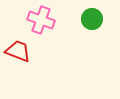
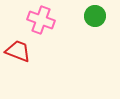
green circle: moved 3 px right, 3 px up
